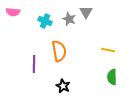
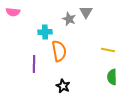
cyan cross: moved 11 px down; rotated 24 degrees counterclockwise
